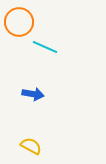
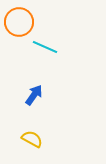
blue arrow: moved 1 px right, 1 px down; rotated 65 degrees counterclockwise
yellow semicircle: moved 1 px right, 7 px up
